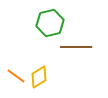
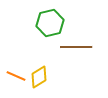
orange line: rotated 12 degrees counterclockwise
